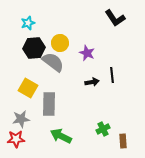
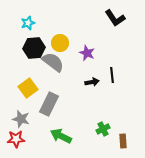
yellow square: rotated 24 degrees clockwise
gray rectangle: rotated 25 degrees clockwise
gray star: rotated 24 degrees clockwise
